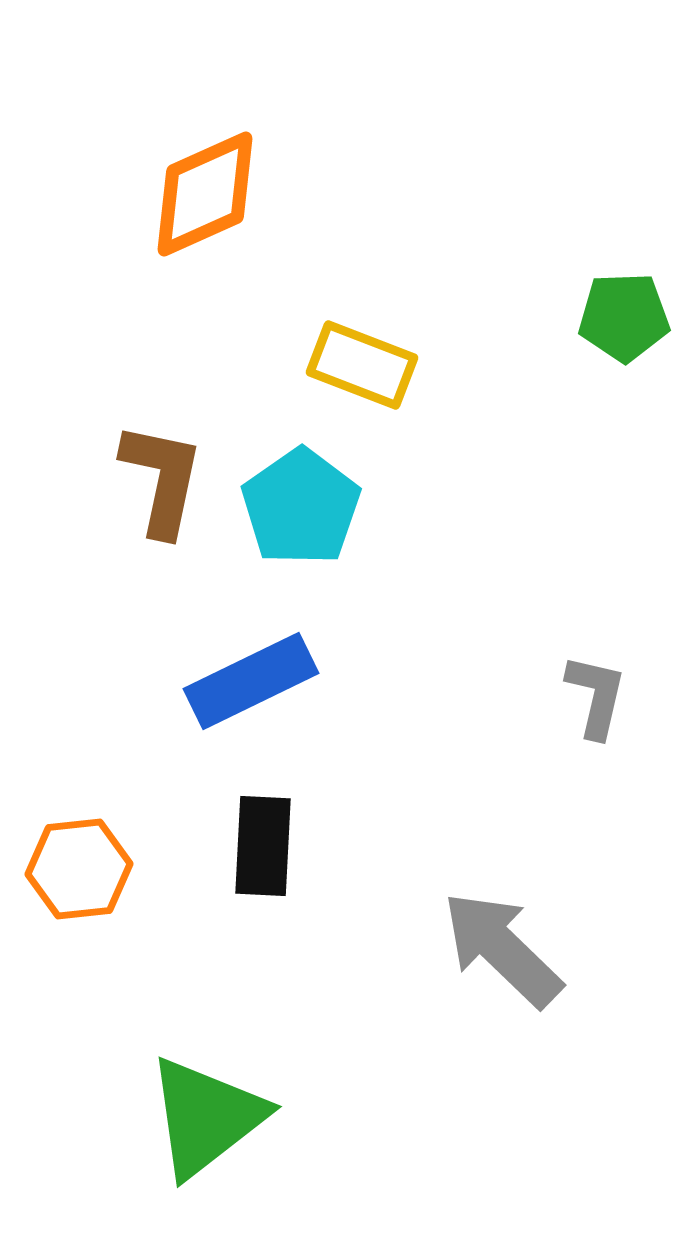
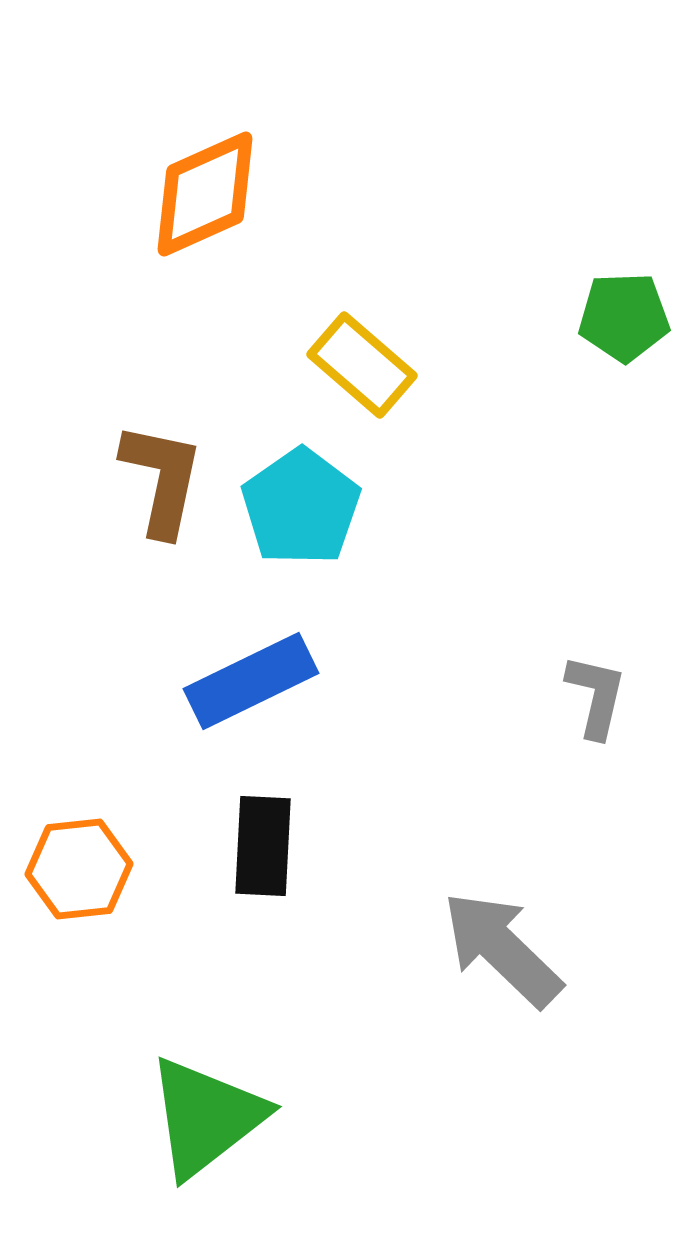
yellow rectangle: rotated 20 degrees clockwise
